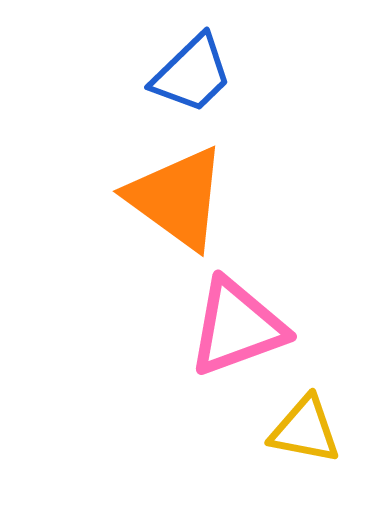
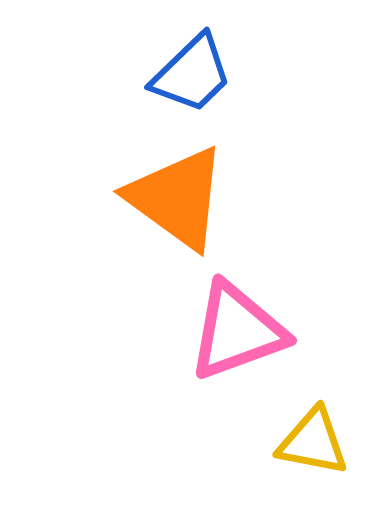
pink triangle: moved 4 px down
yellow triangle: moved 8 px right, 12 px down
